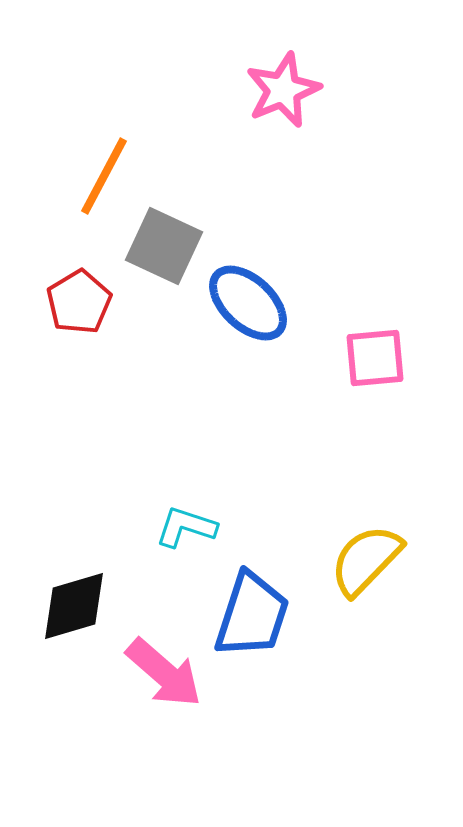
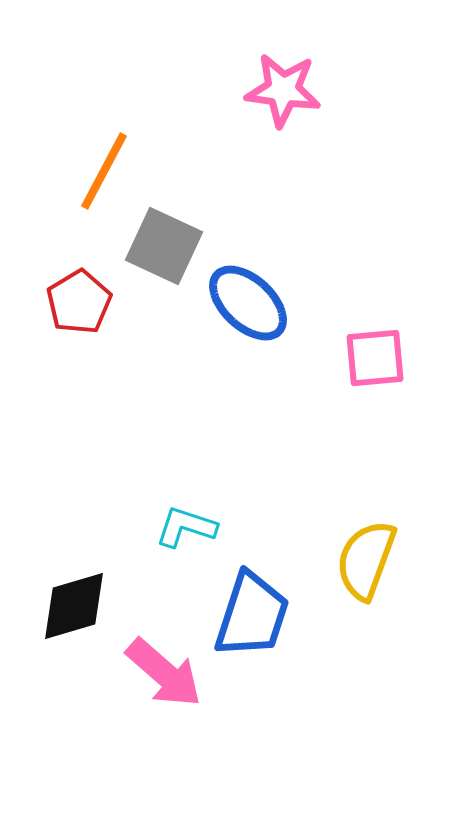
pink star: rotated 30 degrees clockwise
orange line: moved 5 px up
yellow semicircle: rotated 24 degrees counterclockwise
